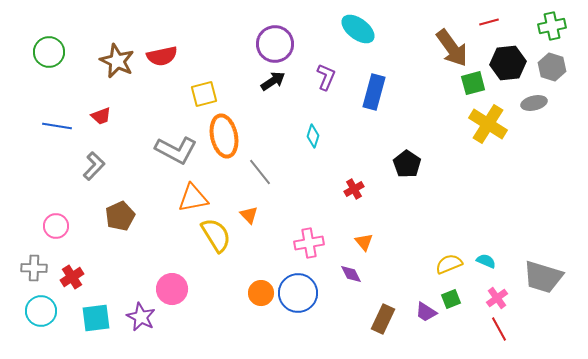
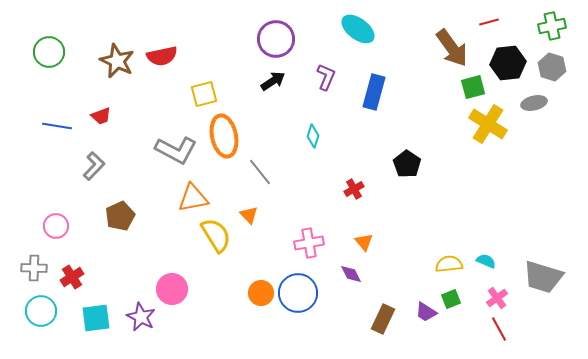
purple circle at (275, 44): moved 1 px right, 5 px up
green square at (473, 83): moved 4 px down
yellow semicircle at (449, 264): rotated 16 degrees clockwise
